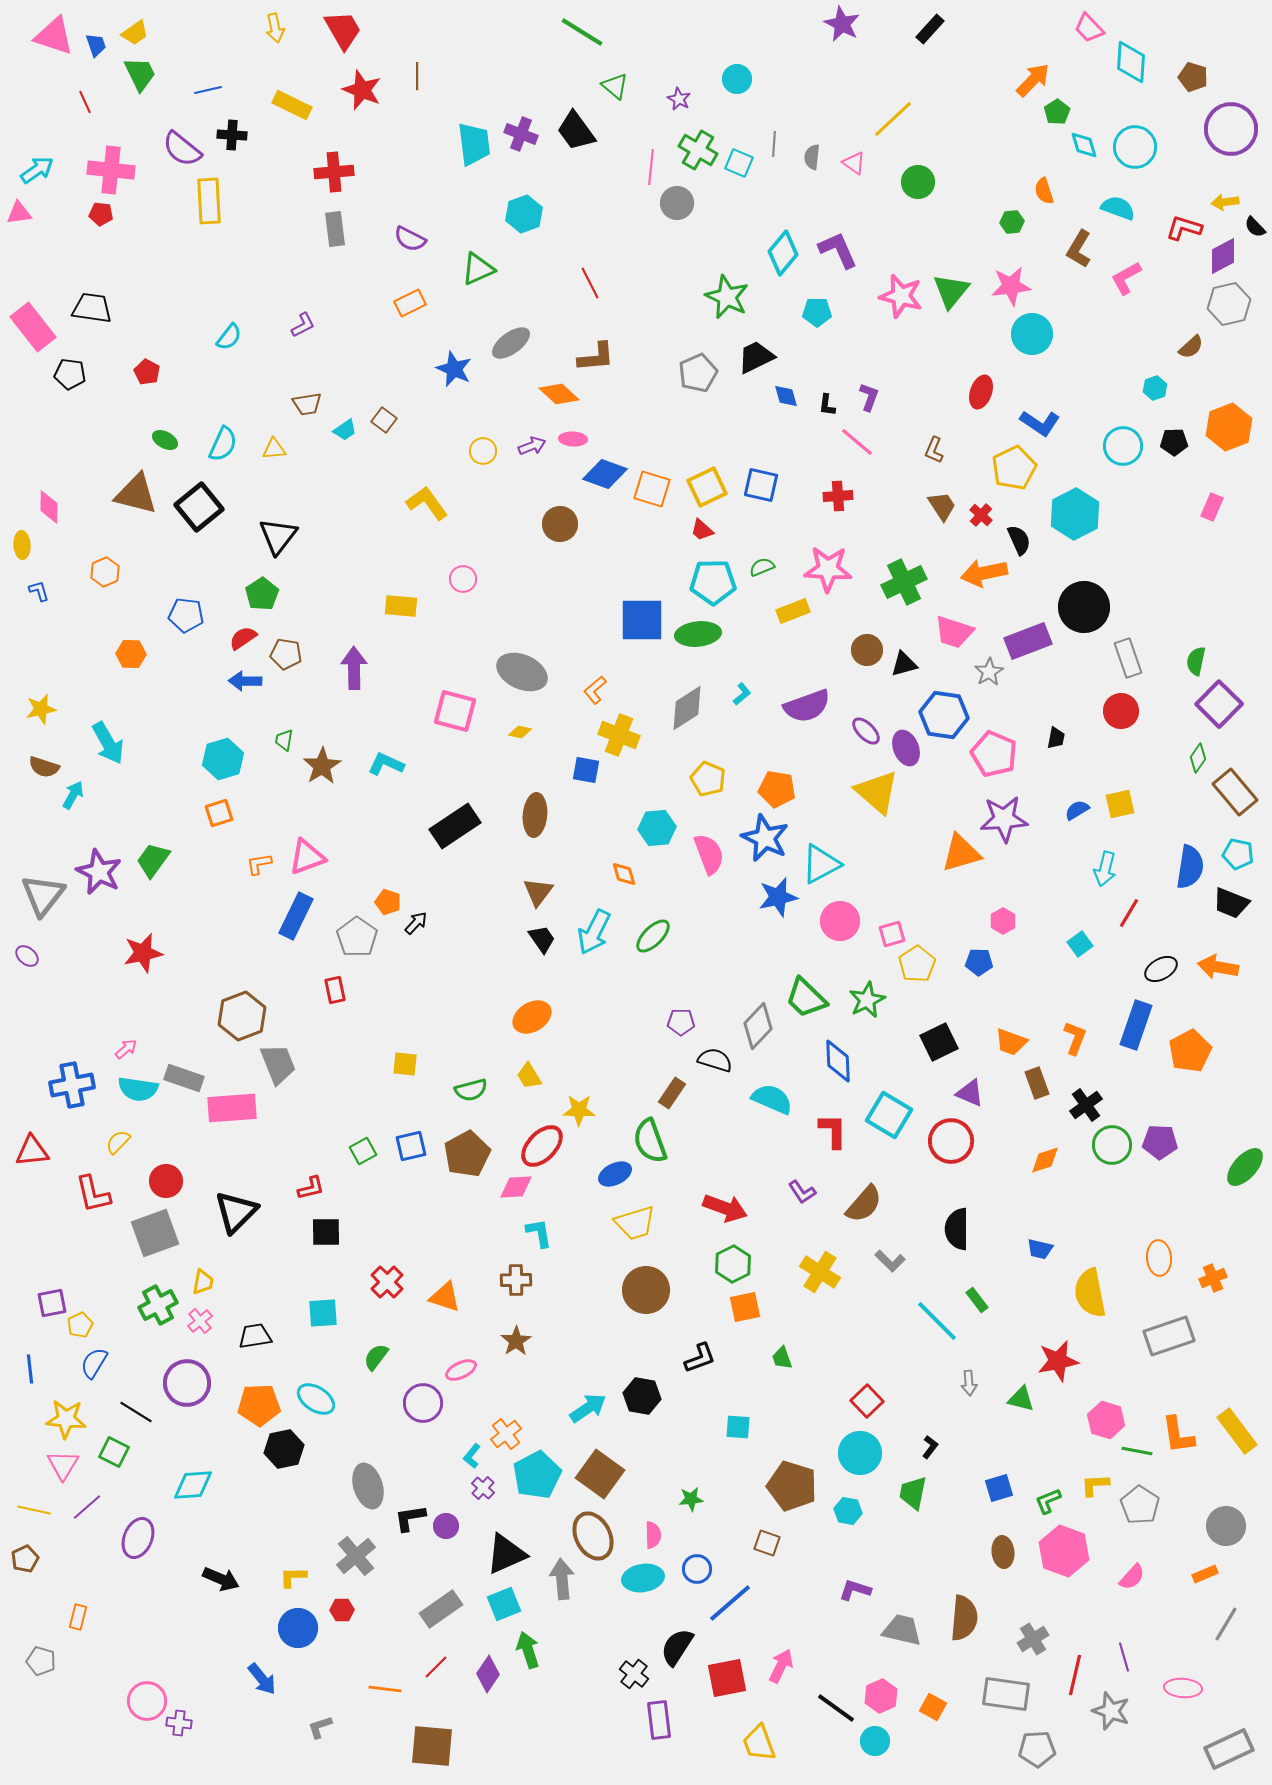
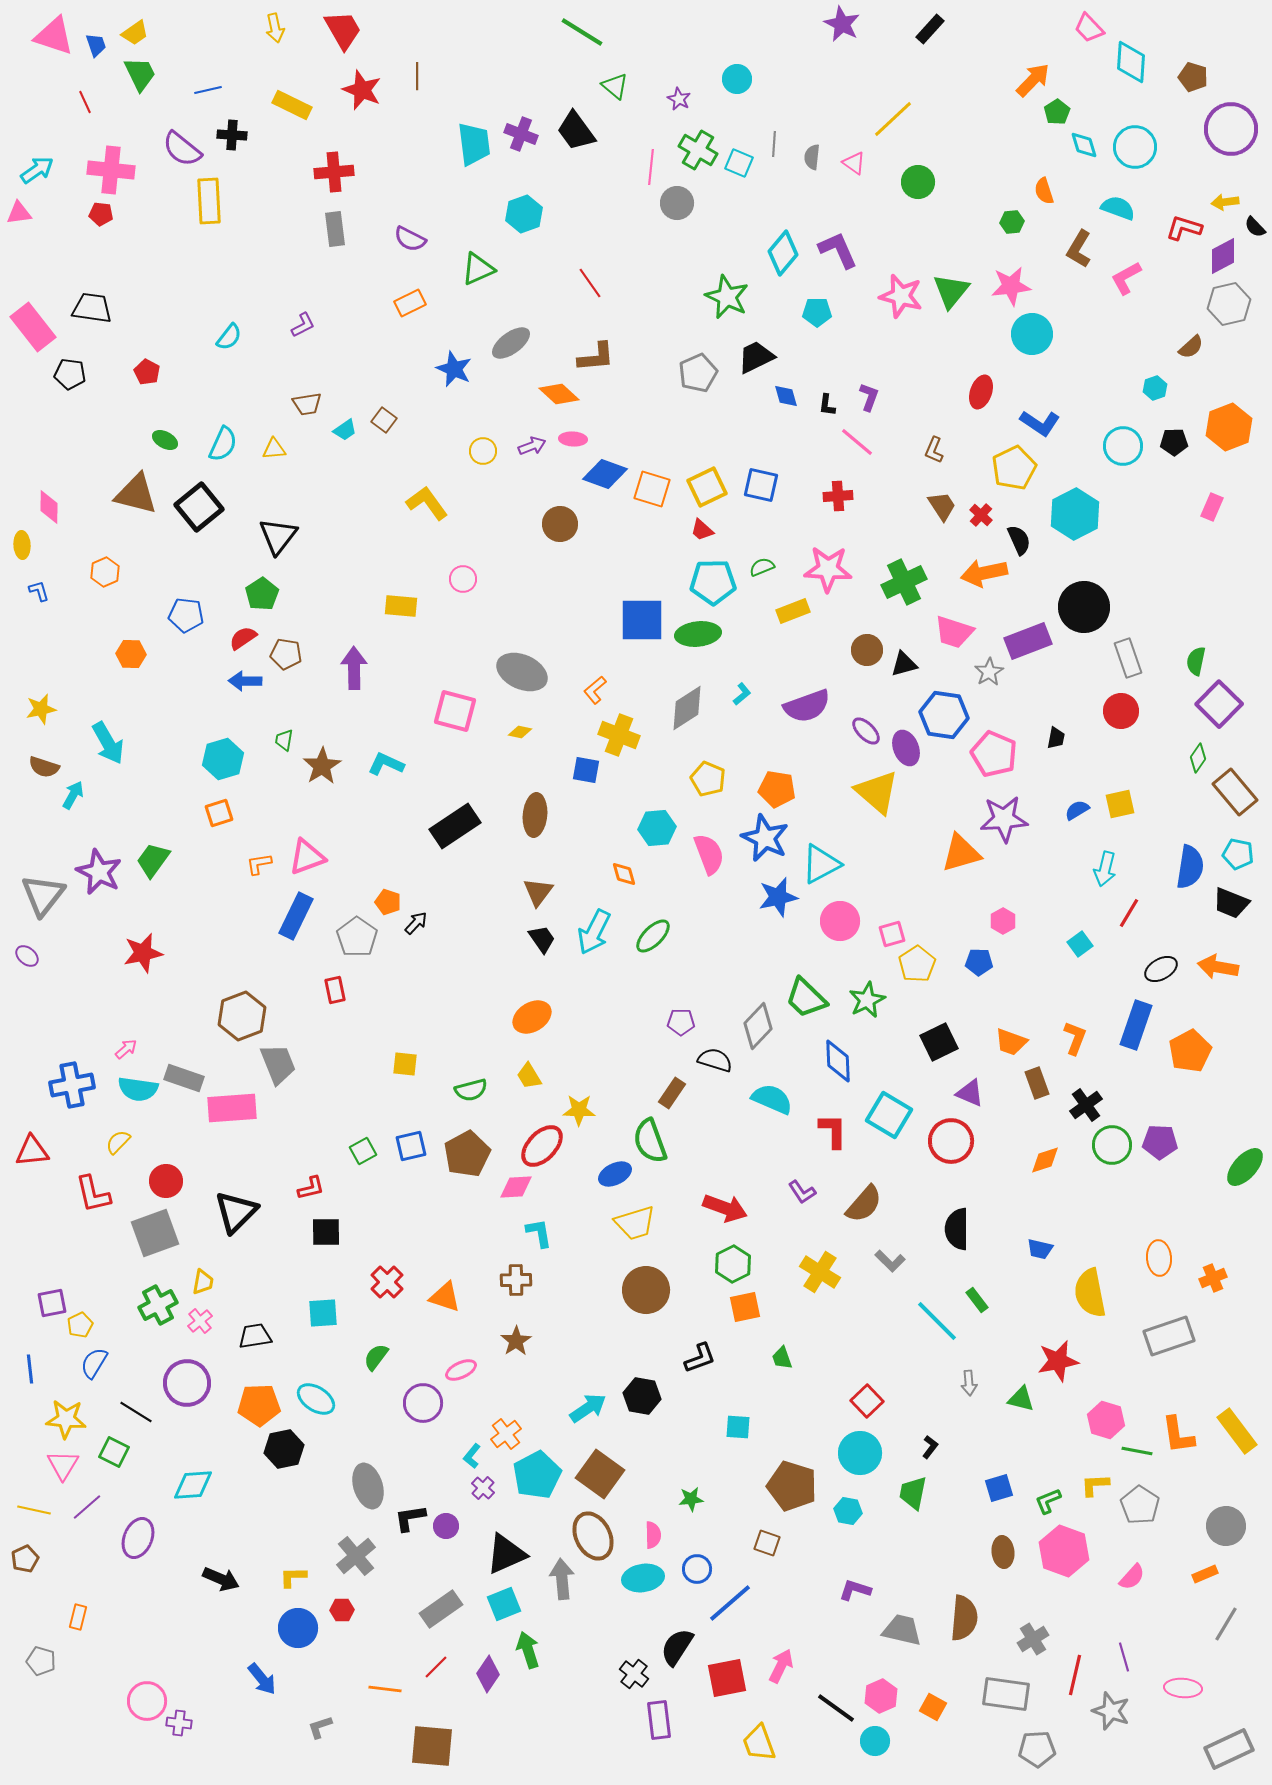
red line at (590, 283): rotated 8 degrees counterclockwise
